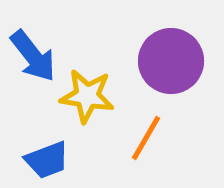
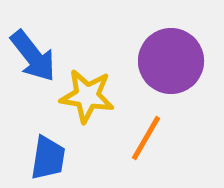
blue trapezoid: moved 1 px right, 2 px up; rotated 60 degrees counterclockwise
